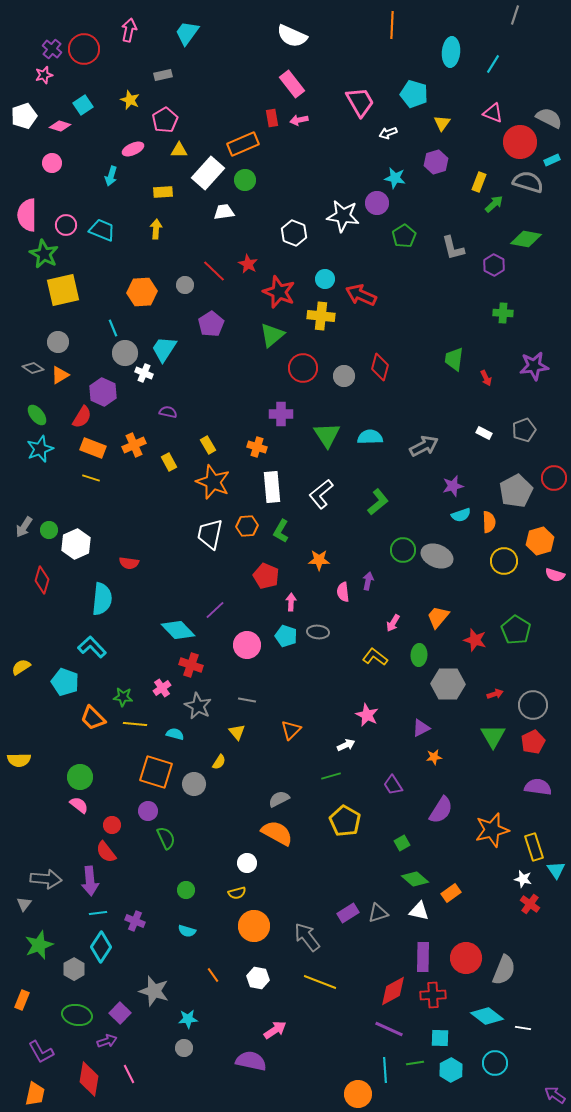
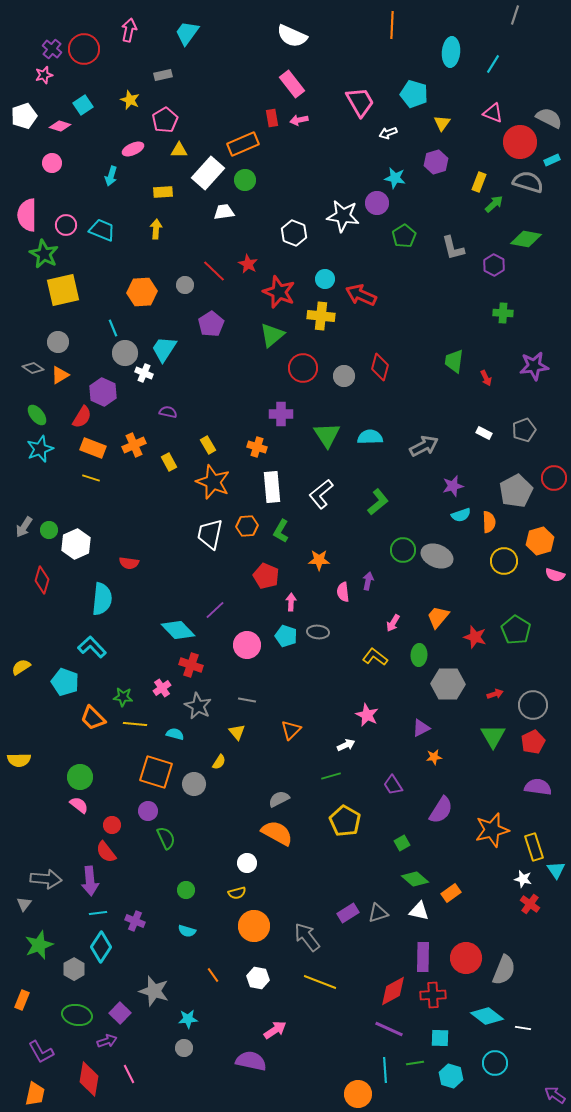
green trapezoid at (454, 359): moved 2 px down
red star at (475, 640): moved 3 px up
cyan hexagon at (451, 1070): moved 6 px down; rotated 15 degrees counterclockwise
